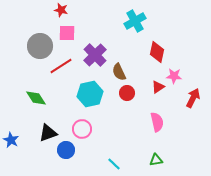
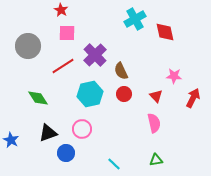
red star: rotated 16 degrees clockwise
cyan cross: moved 2 px up
gray circle: moved 12 px left
red diamond: moved 8 px right, 20 px up; rotated 25 degrees counterclockwise
red line: moved 2 px right
brown semicircle: moved 2 px right, 1 px up
red triangle: moved 2 px left, 9 px down; rotated 40 degrees counterclockwise
red circle: moved 3 px left, 1 px down
green diamond: moved 2 px right
pink semicircle: moved 3 px left, 1 px down
blue circle: moved 3 px down
